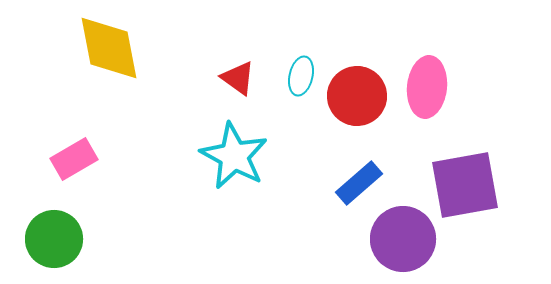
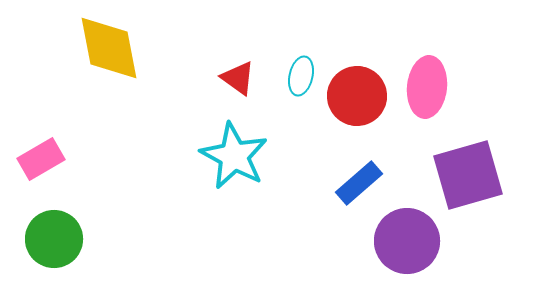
pink rectangle: moved 33 px left
purple square: moved 3 px right, 10 px up; rotated 6 degrees counterclockwise
purple circle: moved 4 px right, 2 px down
